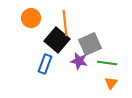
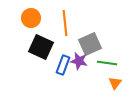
black square: moved 16 px left, 7 px down; rotated 15 degrees counterclockwise
blue rectangle: moved 18 px right, 1 px down
orange triangle: moved 4 px right
